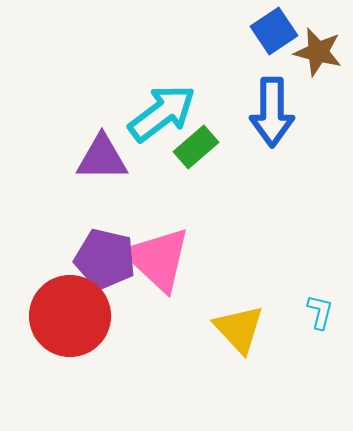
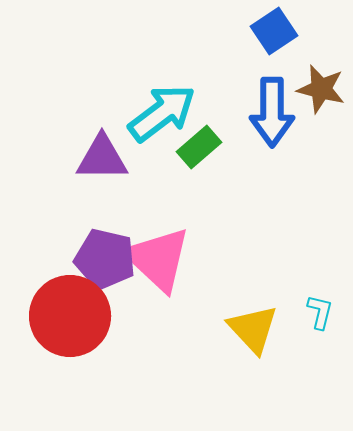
brown star: moved 3 px right, 37 px down
green rectangle: moved 3 px right
yellow triangle: moved 14 px right
